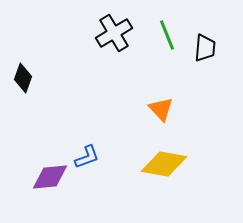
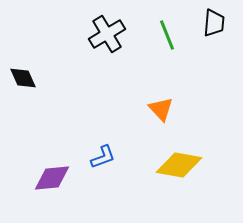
black cross: moved 7 px left, 1 px down
black trapezoid: moved 9 px right, 25 px up
black diamond: rotated 44 degrees counterclockwise
blue L-shape: moved 16 px right
yellow diamond: moved 15 px right, 1 px down
purple diamond: moved 2 px right, 1 px down
